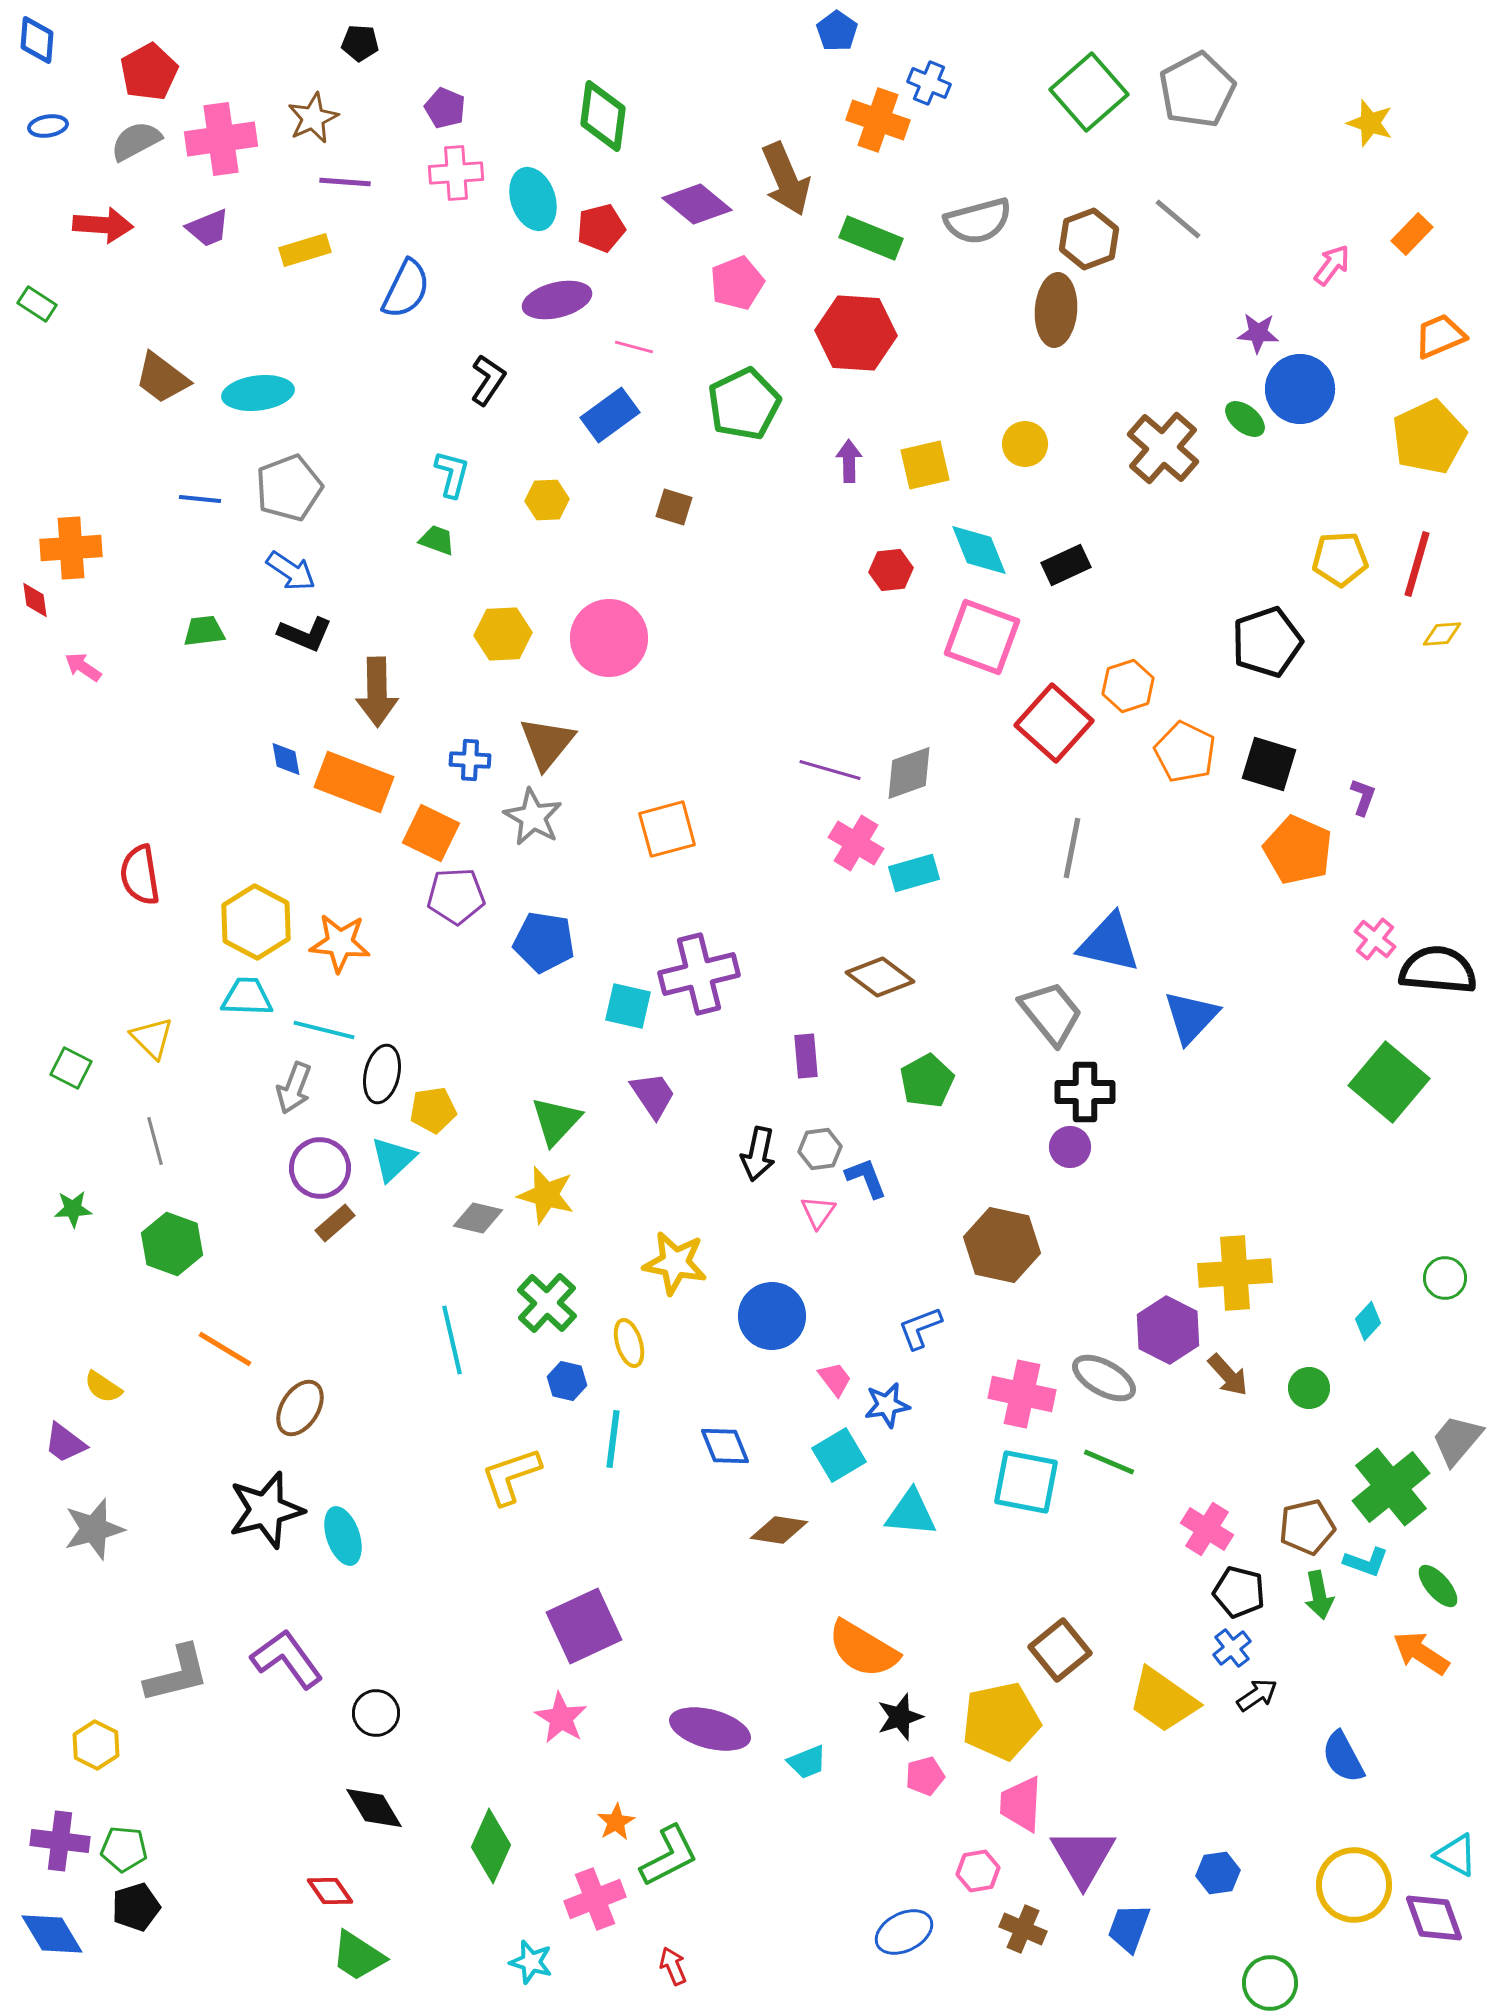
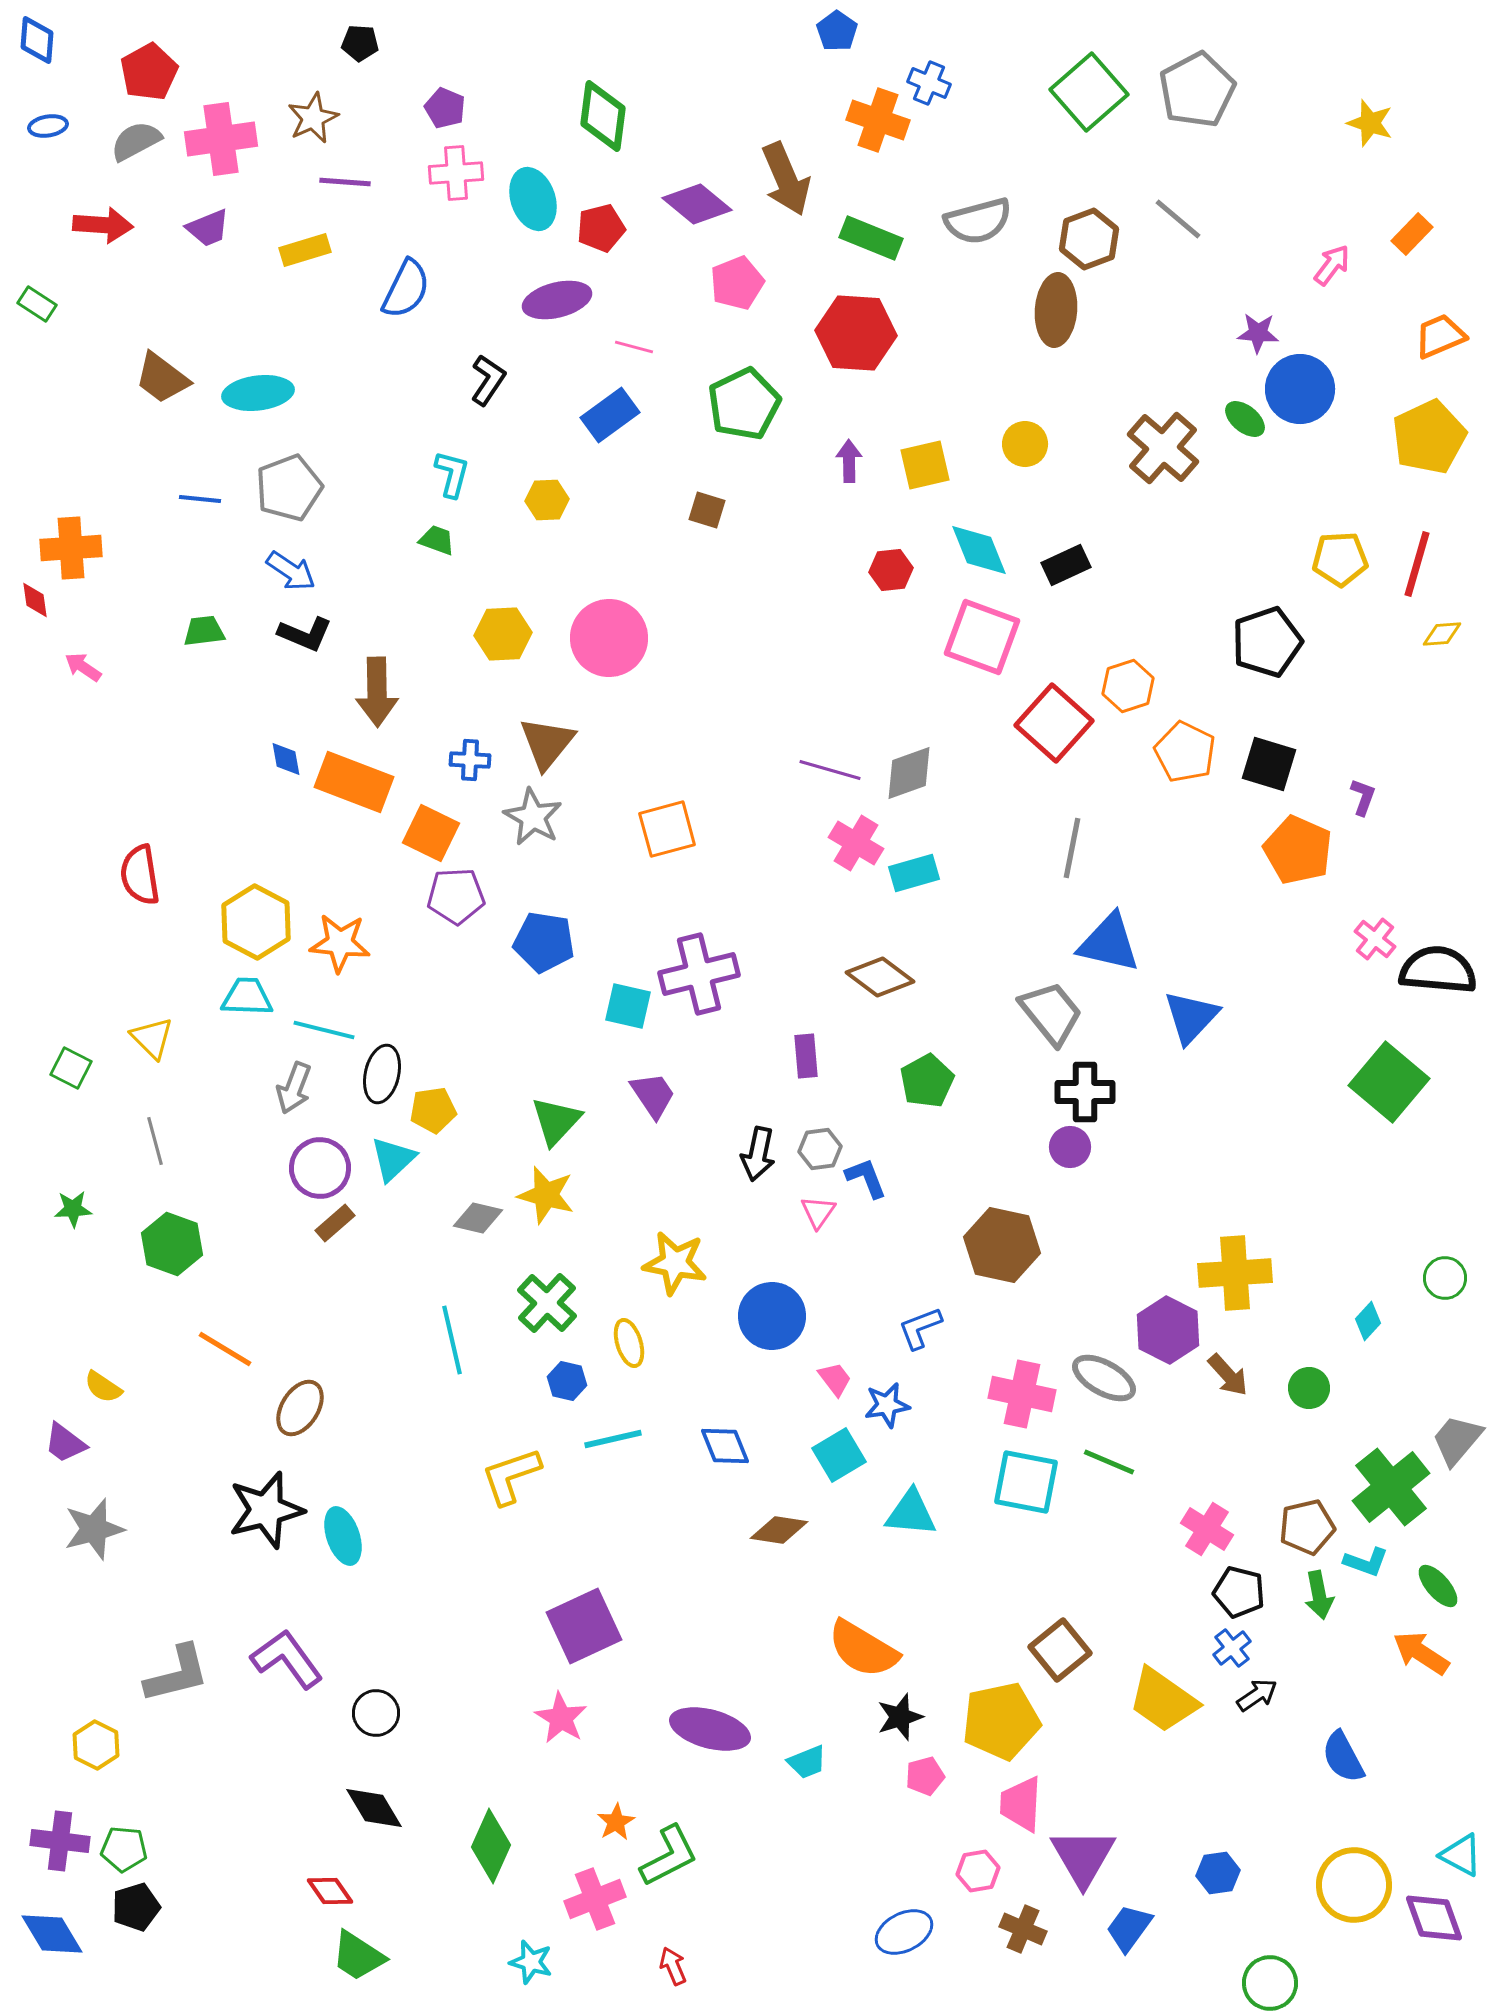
brown square at (674, 507): moved 33 px right, 3 px down
cyan line at (613, 1439): rotated 70 degrees clockwise
cyan triangle at (1456, 1855): moved 5 px right
blue trapezoid at (1129, 1928): rotated 16 degrees clockwise
